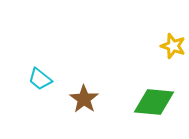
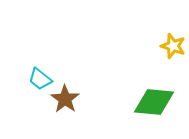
brown star: moved 19 px left
